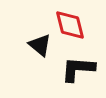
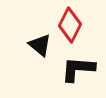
red diamond: rotated 40 degrees clockwise
